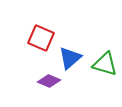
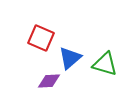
purple diamond: rotated 25 degrees counterclockwise
